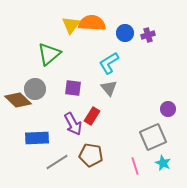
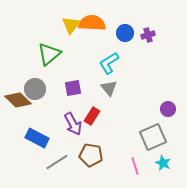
purple square: rotated 18 degrees counterclockwise
blue rectangle: rotated 30 degrees clockwise
